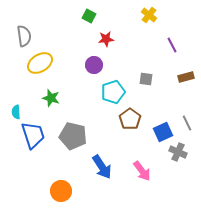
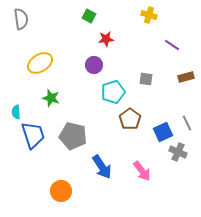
yellow cross: rotated 21 degrees counterclockwise
gray semicircle: moved 3 px left, 17 px up
purple line: rotated 28 degrees counterclockwise
